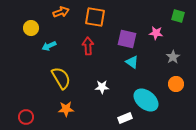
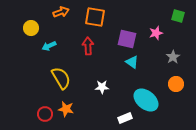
pink star: rotated 24 degrees counterclockwise
orange star: rotated 14 degrees clockwise
red circle: moved 19 px right, 3 px up
